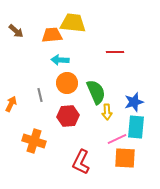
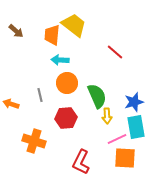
yellow trapezoid: moved 1 px right, 2 px down; rotated 32 degrees clockwise
orange trapezoid: rotated 80 degrees counterclockwise
red line: rotated 42 degrees clockwise
green semicircle: moved 1 px right, 4 px down
orange arrow: rotated 98 degrees counterclockwise
yellow arrow: moved 4 px down
red hexagon: moved 2 px left, 2 px down
cyan rectangle: rotated 15 degrees counterclockwise
